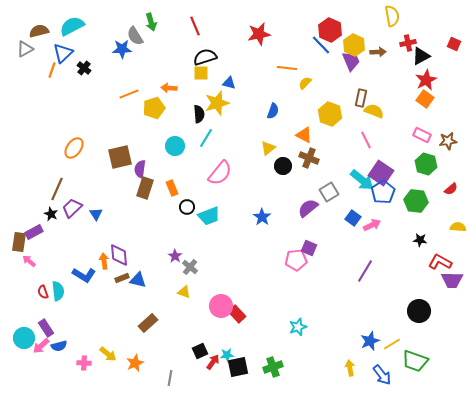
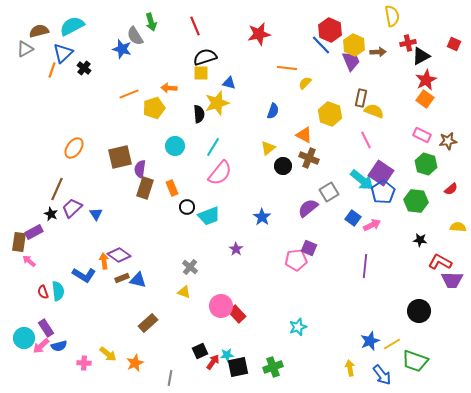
blue star at (122, 49): rotated 18 degrees clockwise
cyan line at (206, 138): moved 7 px right, 9 px down
purple diamond at (119, 255): rotated 50 degrees counterclockwise
purple star at (175, 256): moved 61 px right, 7 px up
purple line at (365, 271): moved 5 px up; rotated 25 degrees counterclockwise
